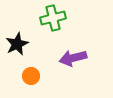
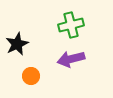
green cross: moved 18 px right, 7 px down
purple arrow: moved 2 px left, 1 px down
